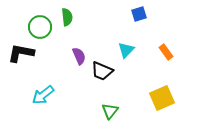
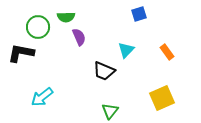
green semicircle: moved 1 px left; rotated 96 degrees clockwise
green circle: moved 2 px left
orange rectangle: moved 1 px right
purple semicircle: moved 19 px up
black trapezoid: moved 2 px right
cyan arrow: moved 1 px left, 2 px down
